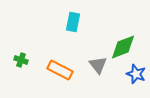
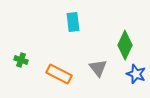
cyan rectangle: rotated 18 degrees counterclockwise
green diamond: moved 2 px right, 2 px up; rotated 44 degrees counterclockwise
gray triangle: moved 3 px down
orange rectangle: moved 1 px left, 4 px down
